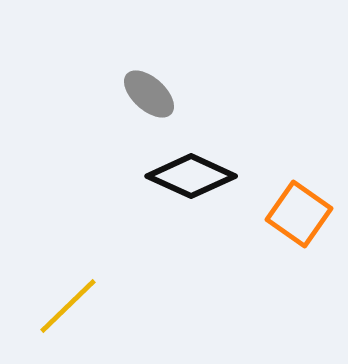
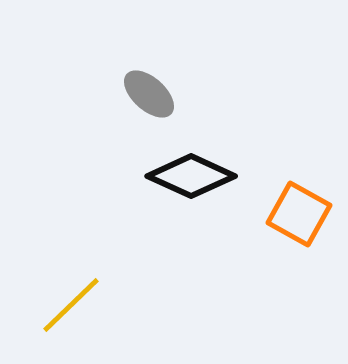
orange square: rotated 6 degrees counterclockwise
yellow line: moved 3 px right, 1 px up
